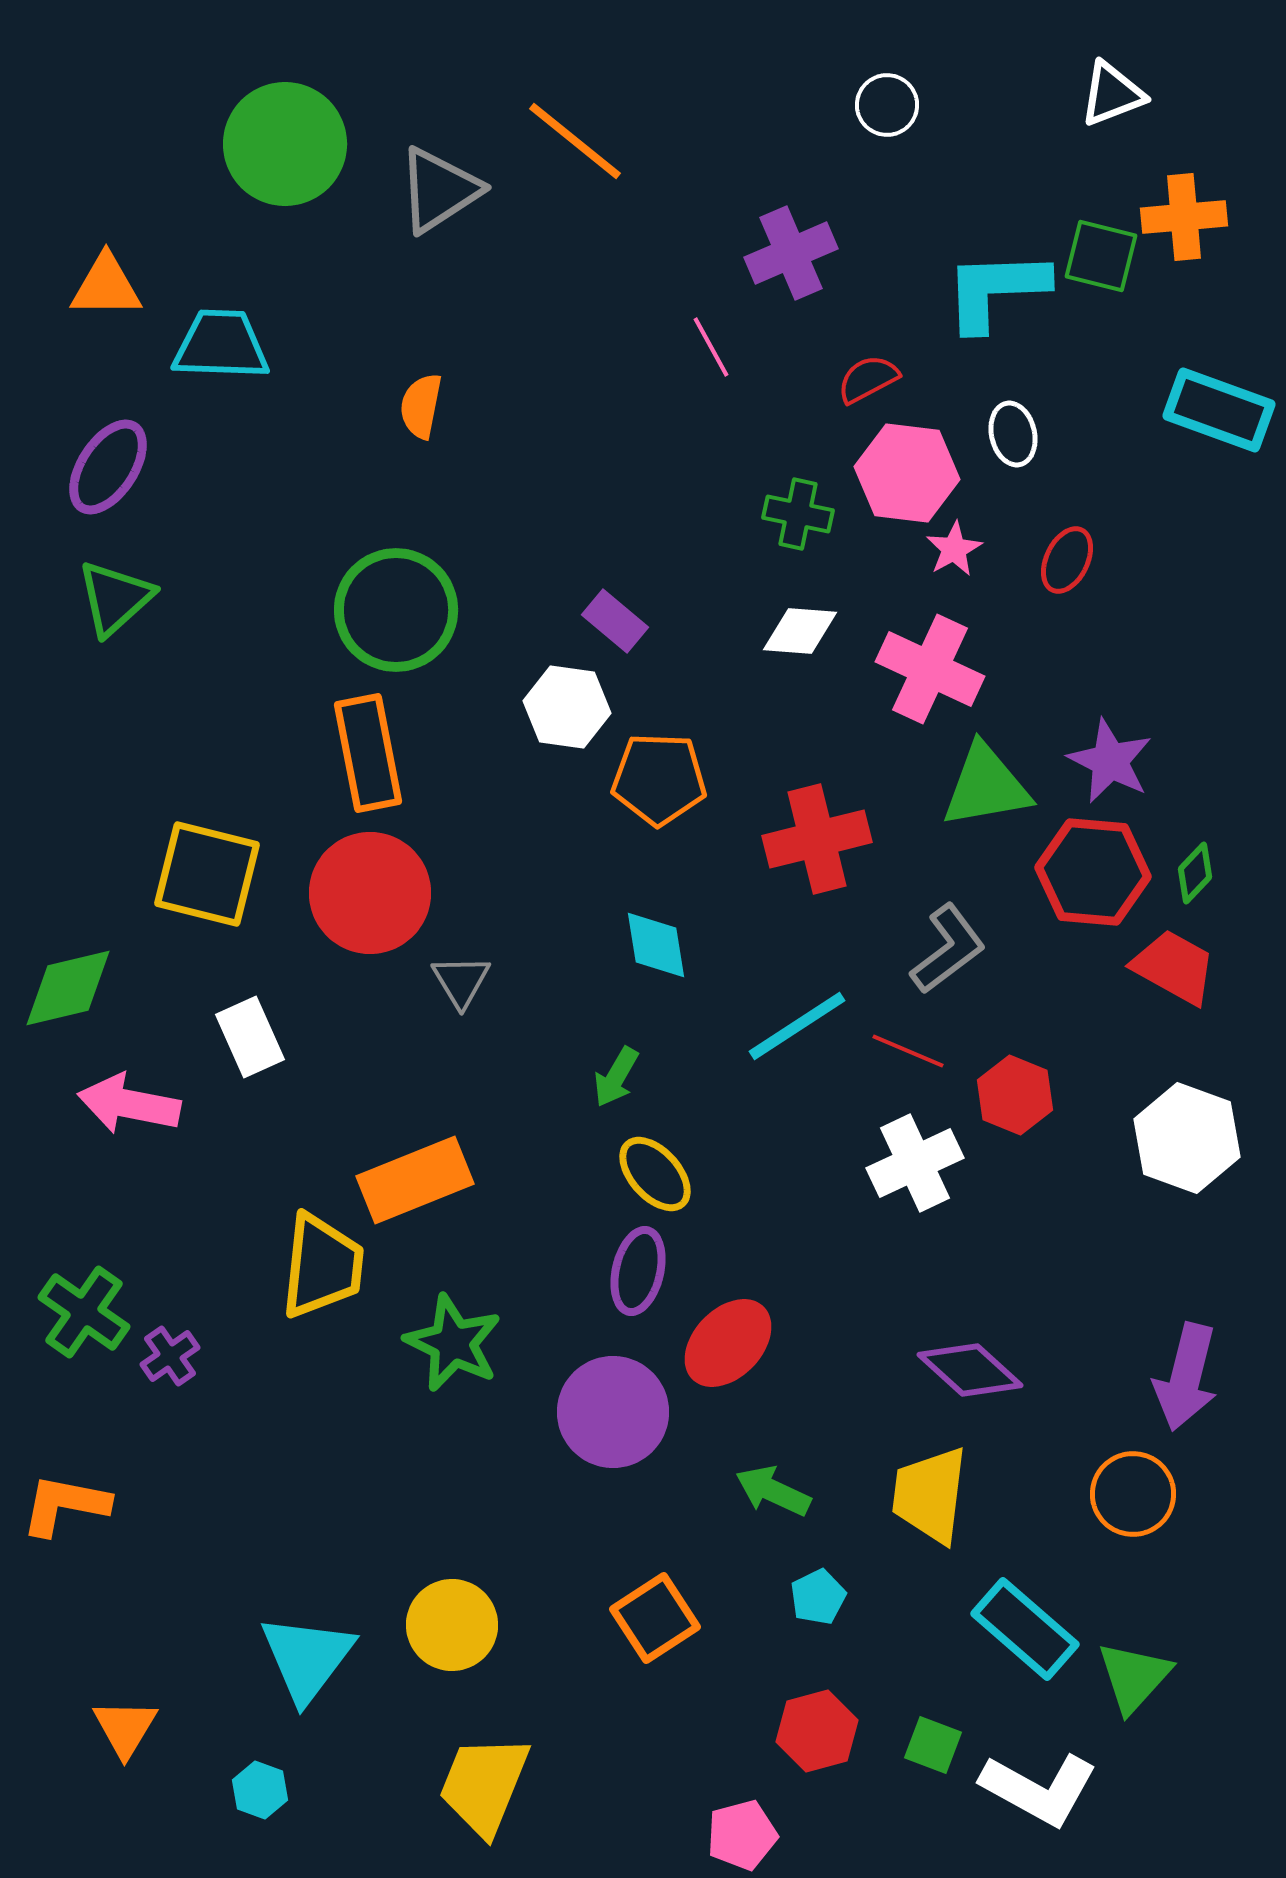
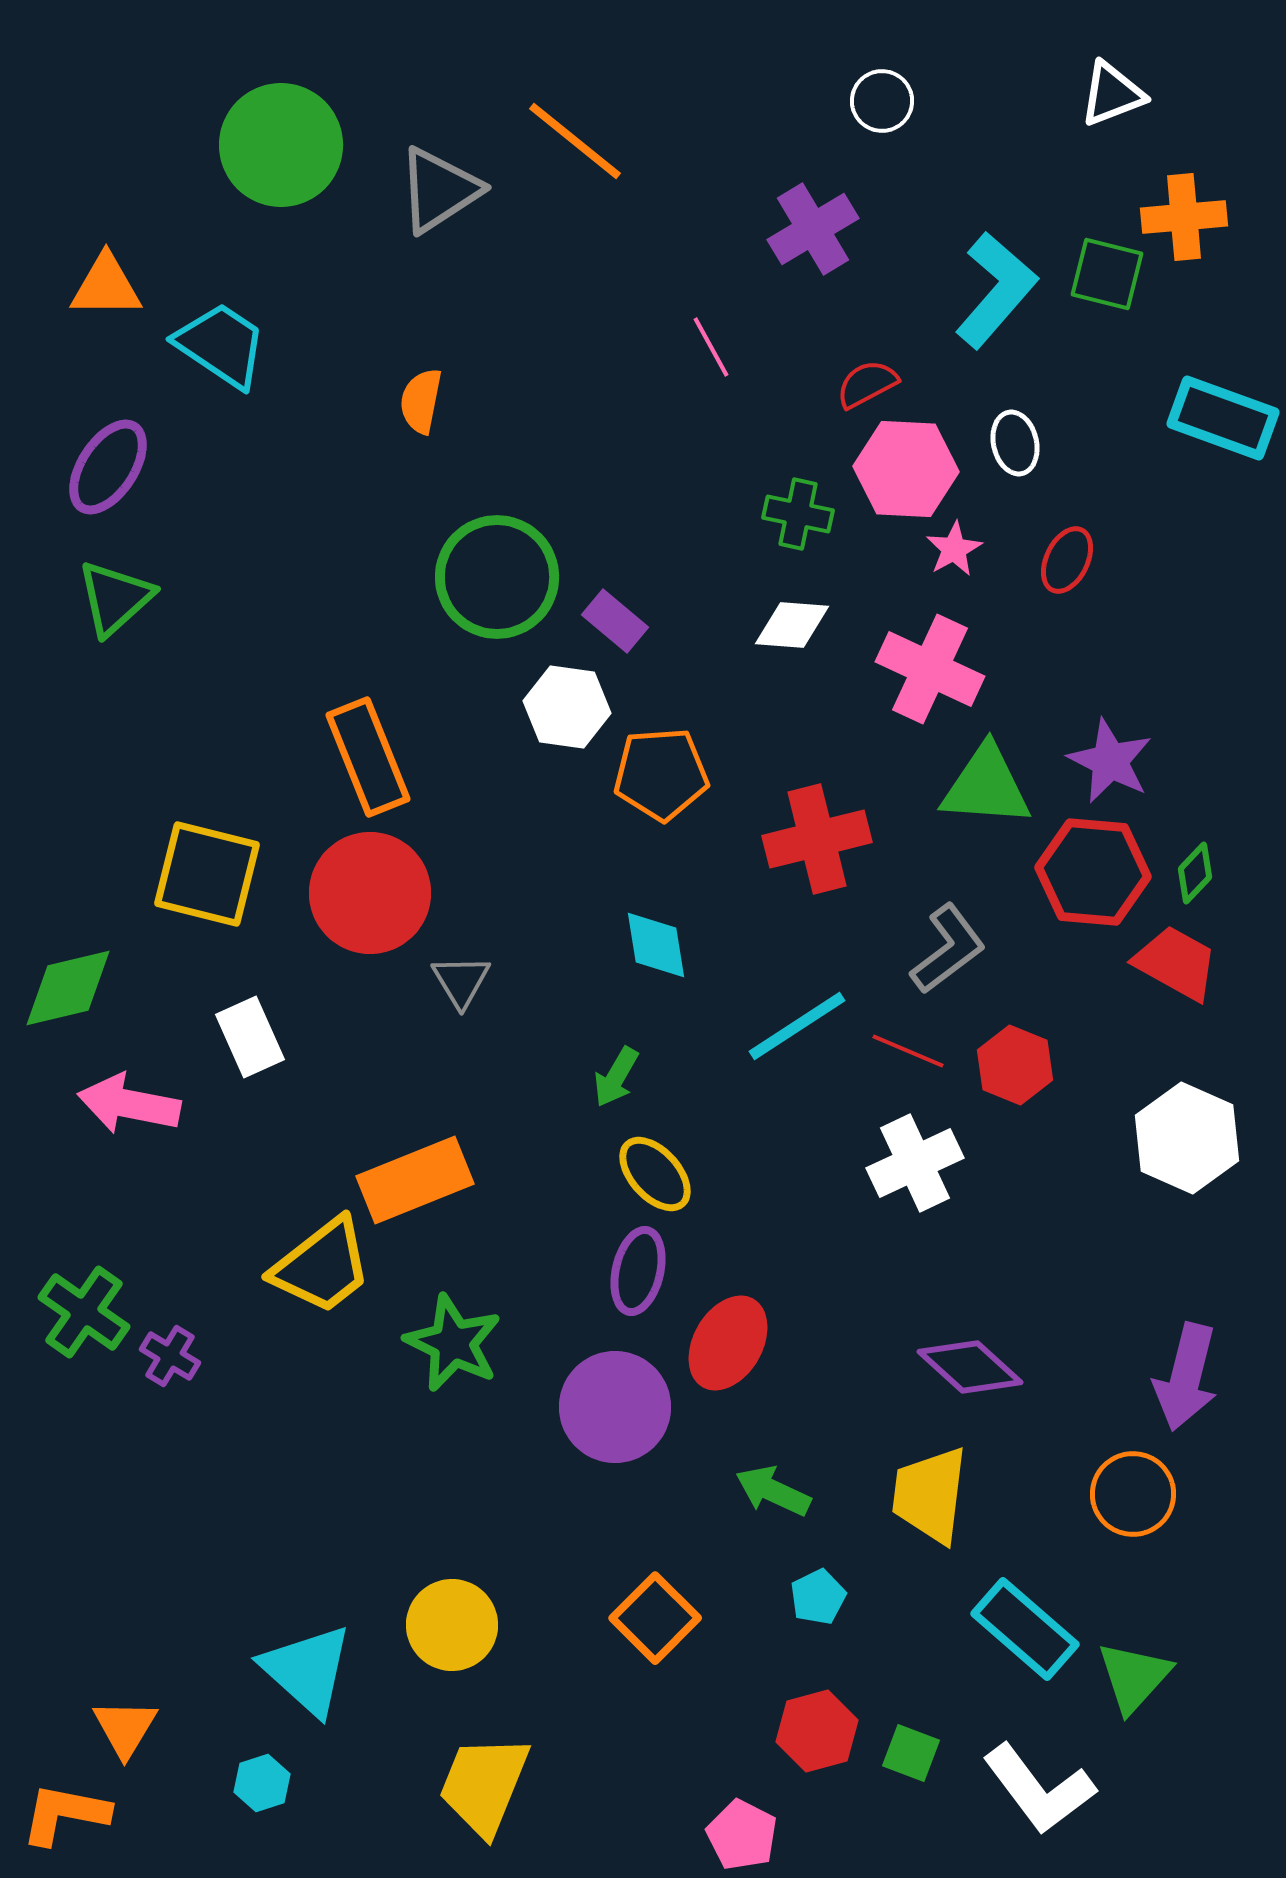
white circle at (887, 105): moved 5 px left, 4 px up
green circle at (285, 144): moved 4 px left, 1 px down
purple cross at (791, 253): moved 22 px right, 24 px up; rotated 8 degrees counterclockwise
green square at (1101, 256): moved 6 px right, 18 px down
cyan L-shape at (996, 290): rotated 133 degrees clockwise
cyan trapezoid at (221, 345): rotated 32 degrees clockwise
red semicircle at (868, 379): moved 1 px left, 5 px down
orange semicircle at (421, 406): moved 5 px up
cyan rectangle at (1219, 410): moved 4 px right, 8 px down
white ellipse at (1013, 434): moved 2 px right, 9 px down
pink hexagon at (907, 473): moved 1 px left, 4 px up; rotated 4 degrees counterclockwise
green circle at (396, 610): moved 101 px right, 33 px up
white diamond at (800, 631): moved 8 px left, 6 px up
orange rectangle at (368, 753): moved 4 px down; rotated 11 degrees counterclockwise
orange pentagon at (659, 779): moved 2 px right, 5 px up; rotated 6 degrees counterclockwise
green triangle at (986, 786): rotated 14 degrees clockwise
red trapezoid at (1174, 967): moved 2 px right, 4 px up
red hexagon at (1015, 1095): moved 30 px up
white hexagon at (1187, 1138): rotated 4 degrees clockwise
yellow trapezoid at (322, 1266): rotated 46 degrees clockwise
red ellipse at (728, 1343): rotated 14 degrees counterclockwise
purple cross at (170, 1356): rotated 24 degrees counterclockwise
purple diamond at (970, 1370): moved 3 px up
purple circle at (613, 1412): moved 2 px right, 5 px up
orange L-shape at (65, 1505): moved 309 px down
orange square at (655, 1618): rotated 12 degrees counterclockwise
cyan triangle at (307, 1658): moved 12 px down; rotated 25 degrees counterclockwise
green square at (933, 1745): moved 22 px left, 8 px down
white L-shape at (1039, 1789): rotated 24 degrees clockwise
cyan hexagon at (260, 1790): moved 2 px right, 7 px up; rotated 22 degrees clockwise
pink pentagon at (742, 1835): rotated 30 degrees counterclockwise
